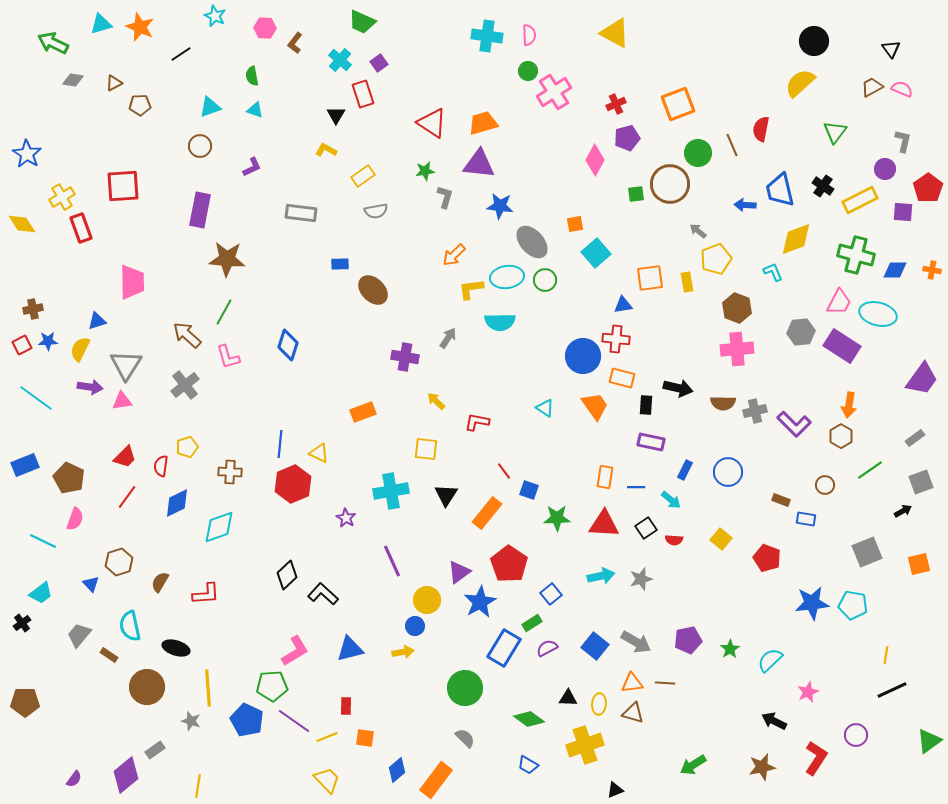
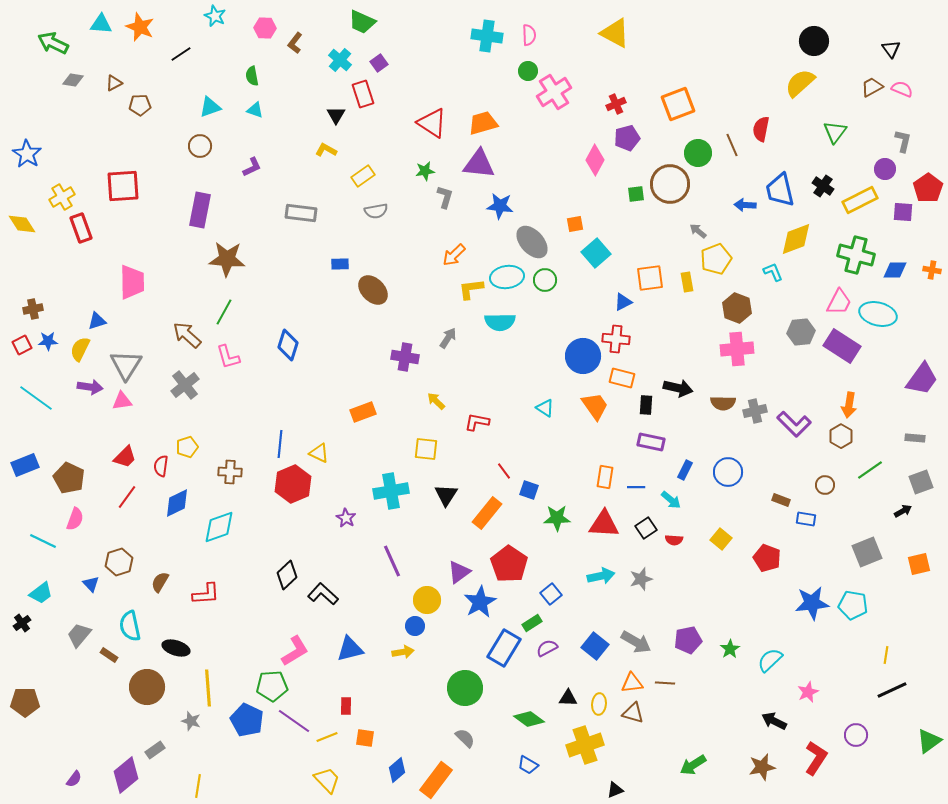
cyan triangle at (101, 24): rotated 20 degrees clockwise
blue triangle at (623, 305): moved 3 px up; rotated 18 degrees counterclockwise
gray rectangle at (915, 438): rotated 42 degrees clockwise
